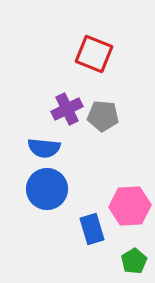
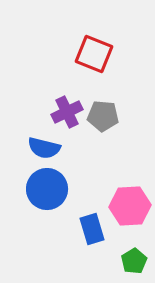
purple cross: moved 3 px down
blue semicircle: rotated 8 degrees clockwise
